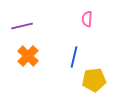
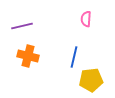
pink semicircle: moved 1 px left
orange cross: rotated 30 degrees counterclockwise
yellow pentagon: moved 3 px left
